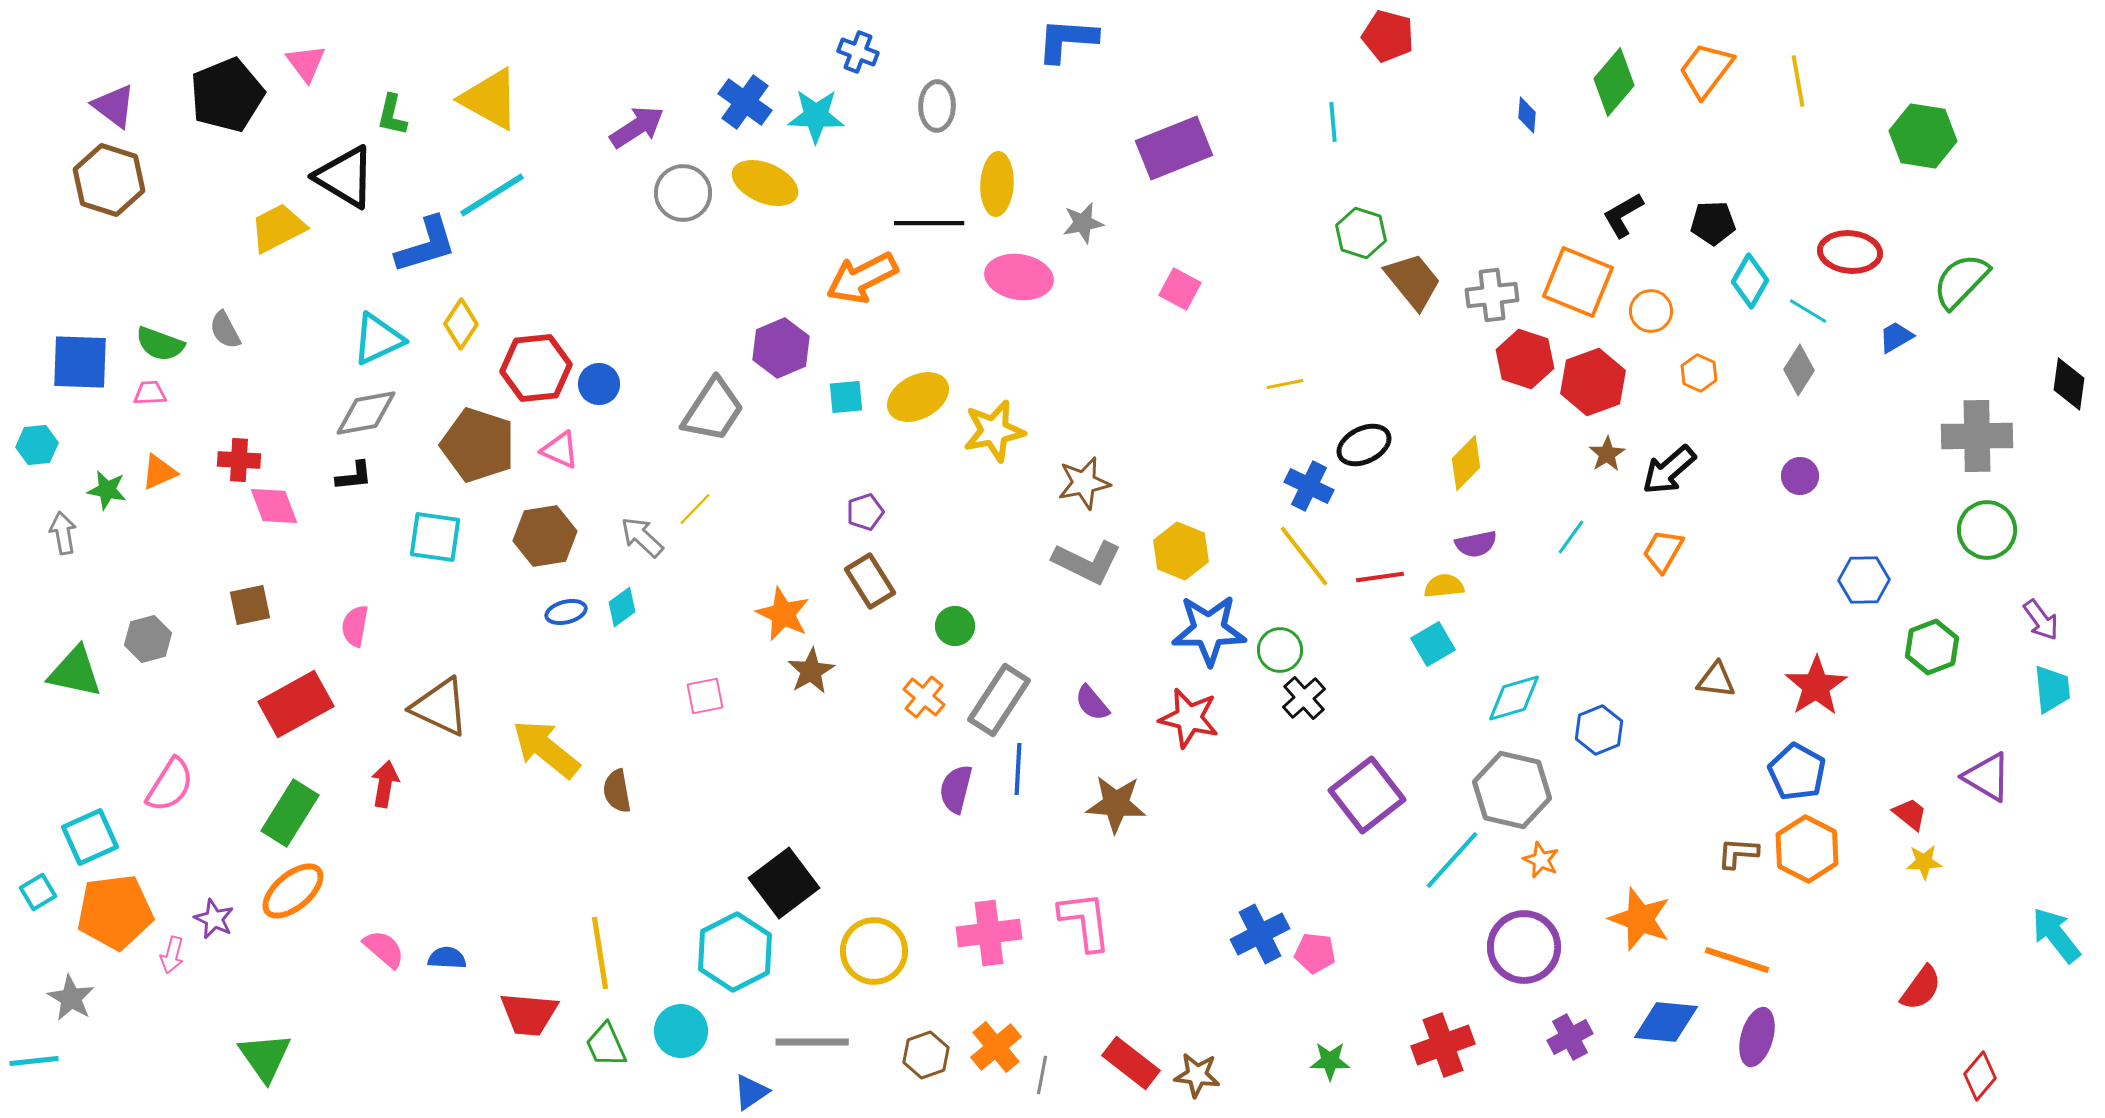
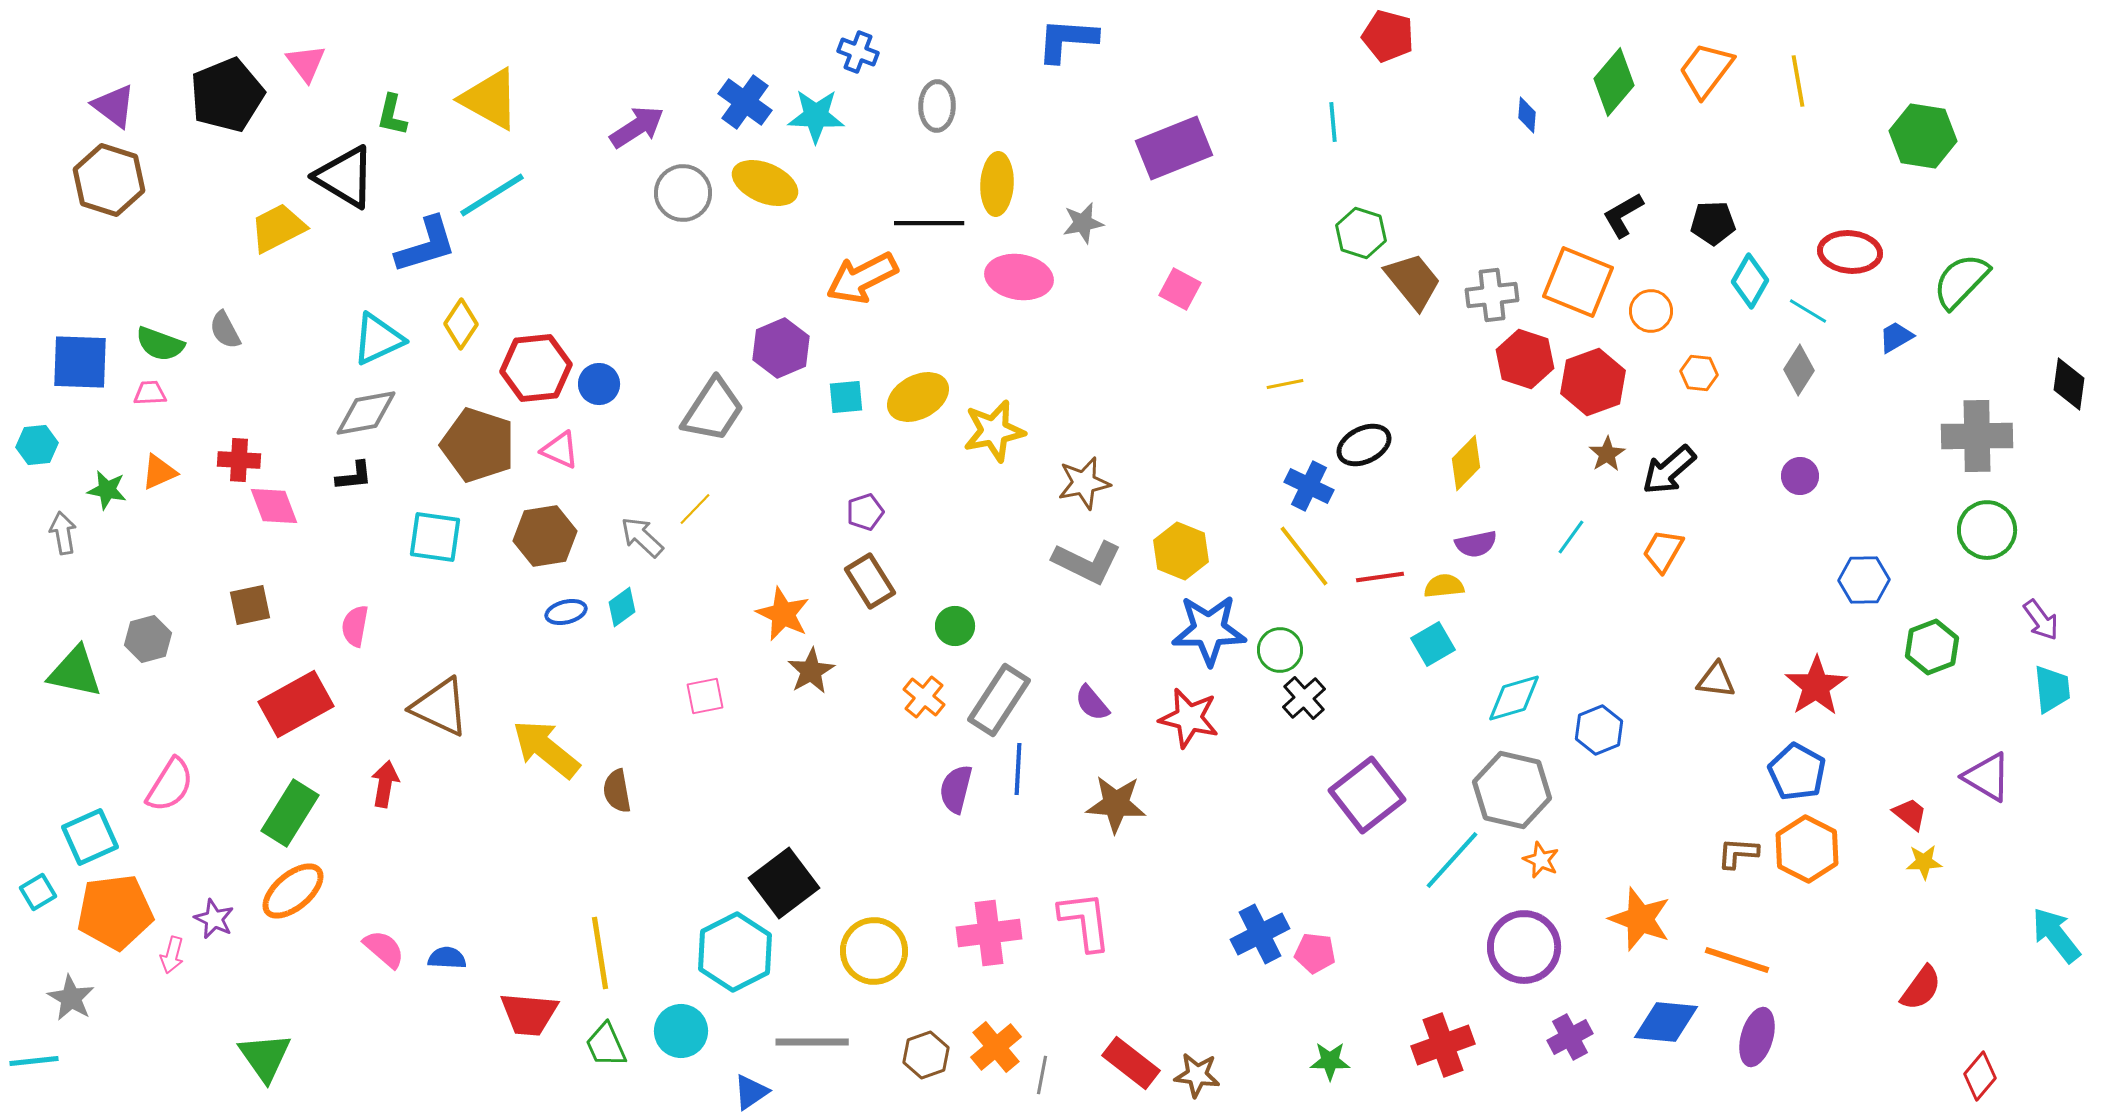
orange hexagon at (1699, 373): rotated 18 degrees counterclockwise
